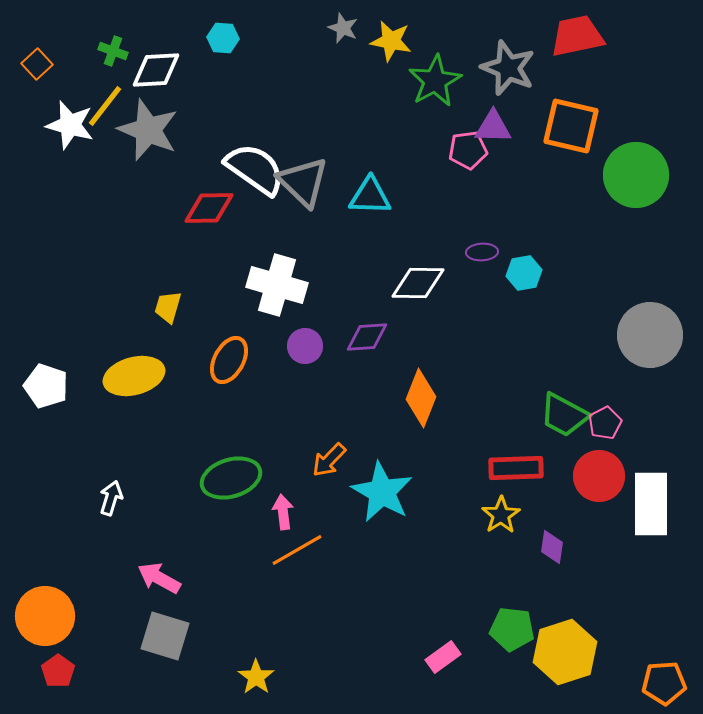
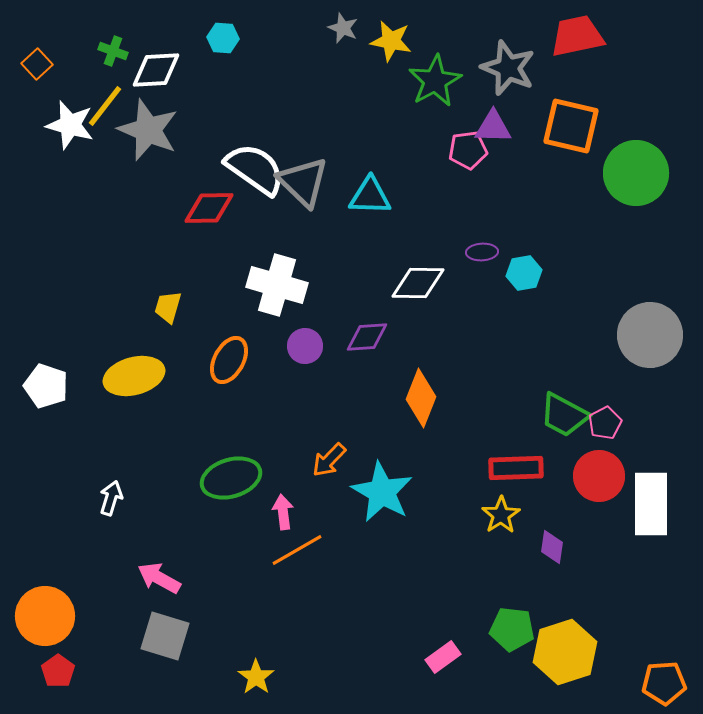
green circle at (636, 175): moved 2 px up
